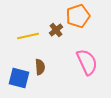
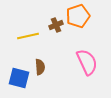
brown cross: moved 5 px up; rotated 16 degrees clockwise
